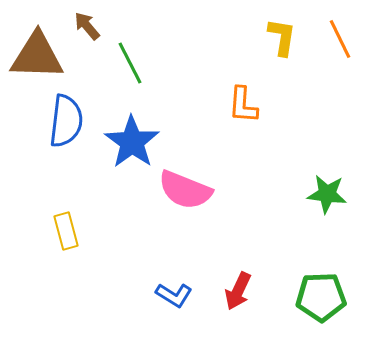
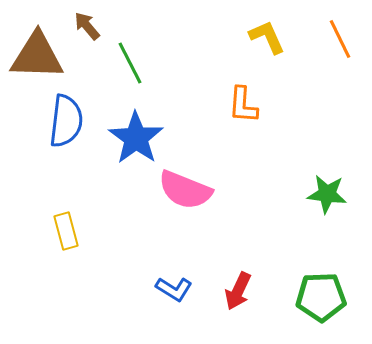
yellow L-shape: moved 15 px left; rotated 33 degrees counterclockwise
blue star: moved 4 px right, 4 px up
blue L-shape: moved 6 px up
